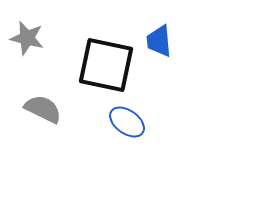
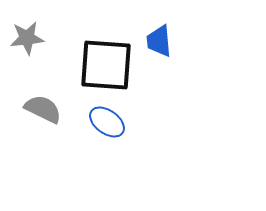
gray star: rotated 20 degrees counterclockwise
black square: rotated 8 degrees counterclockwise
blue ellipse: moved 20 px left
